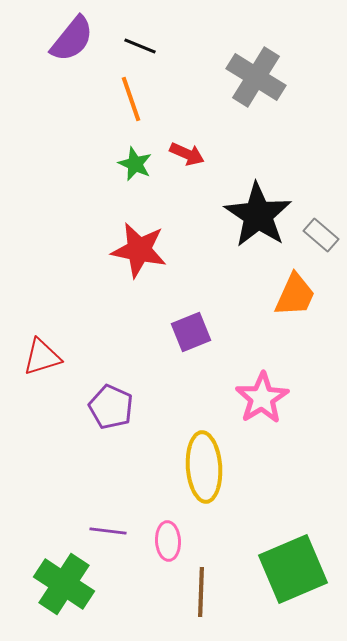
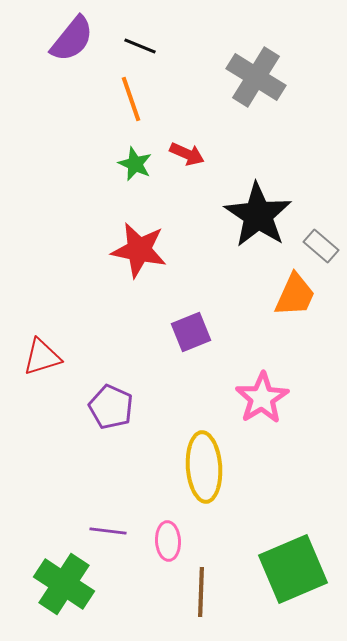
gray rectangle: moved 11 px down
